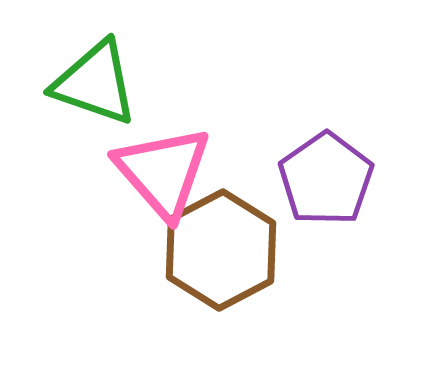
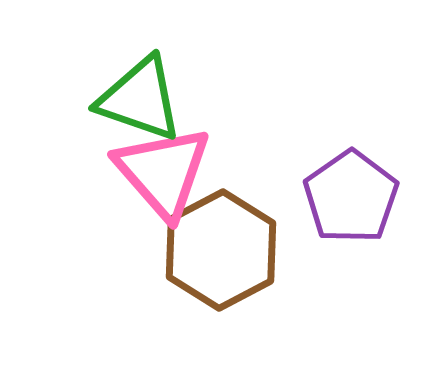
green triangle: moved 45 px right, 16 px down
purple pentagon: moved 25 px right, 18 px down
